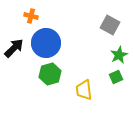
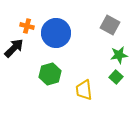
orange cross: moved 4 px left, 10 px down
blue circle: moved 10 px right, 10 px up
green star: rotated 18 degrees clockwise
green square: rotated 24 degrees counterclockwise
